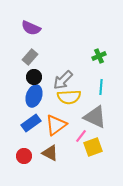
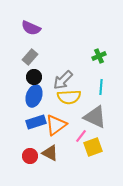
blue rectangle: moved 5 px right, 1 px up; rotated 18 degrees clockwise
red circle: moved 6 px right
